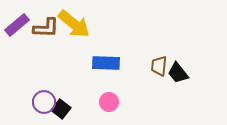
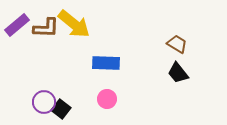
brown trapezoid: moved 18 px right, 22 px up; rotated 115 degrees clockwise
pink circle: moved 2 px left, 3 px up
